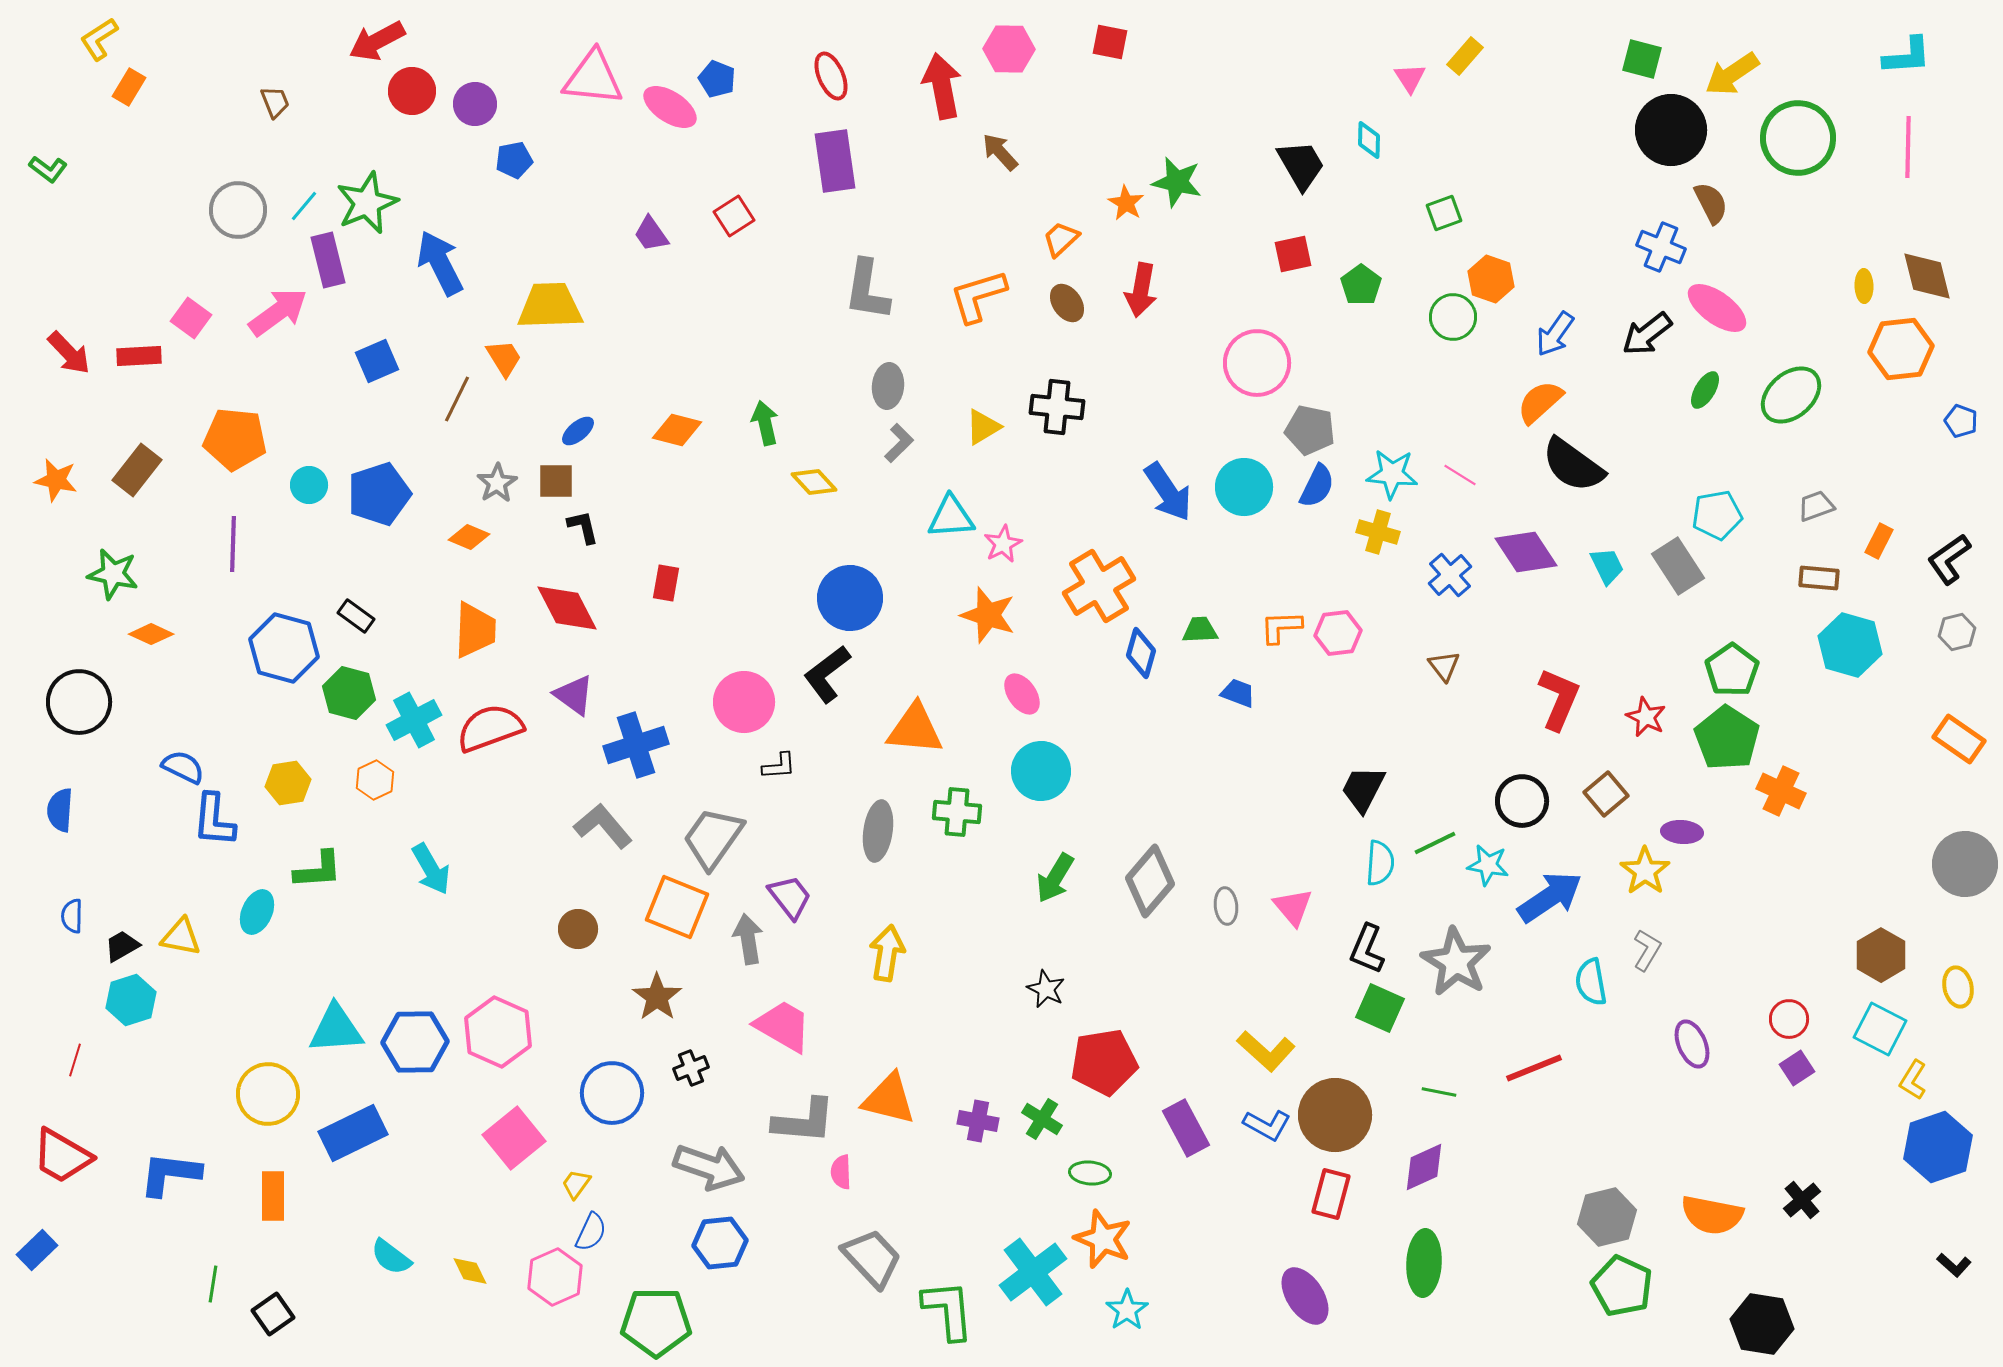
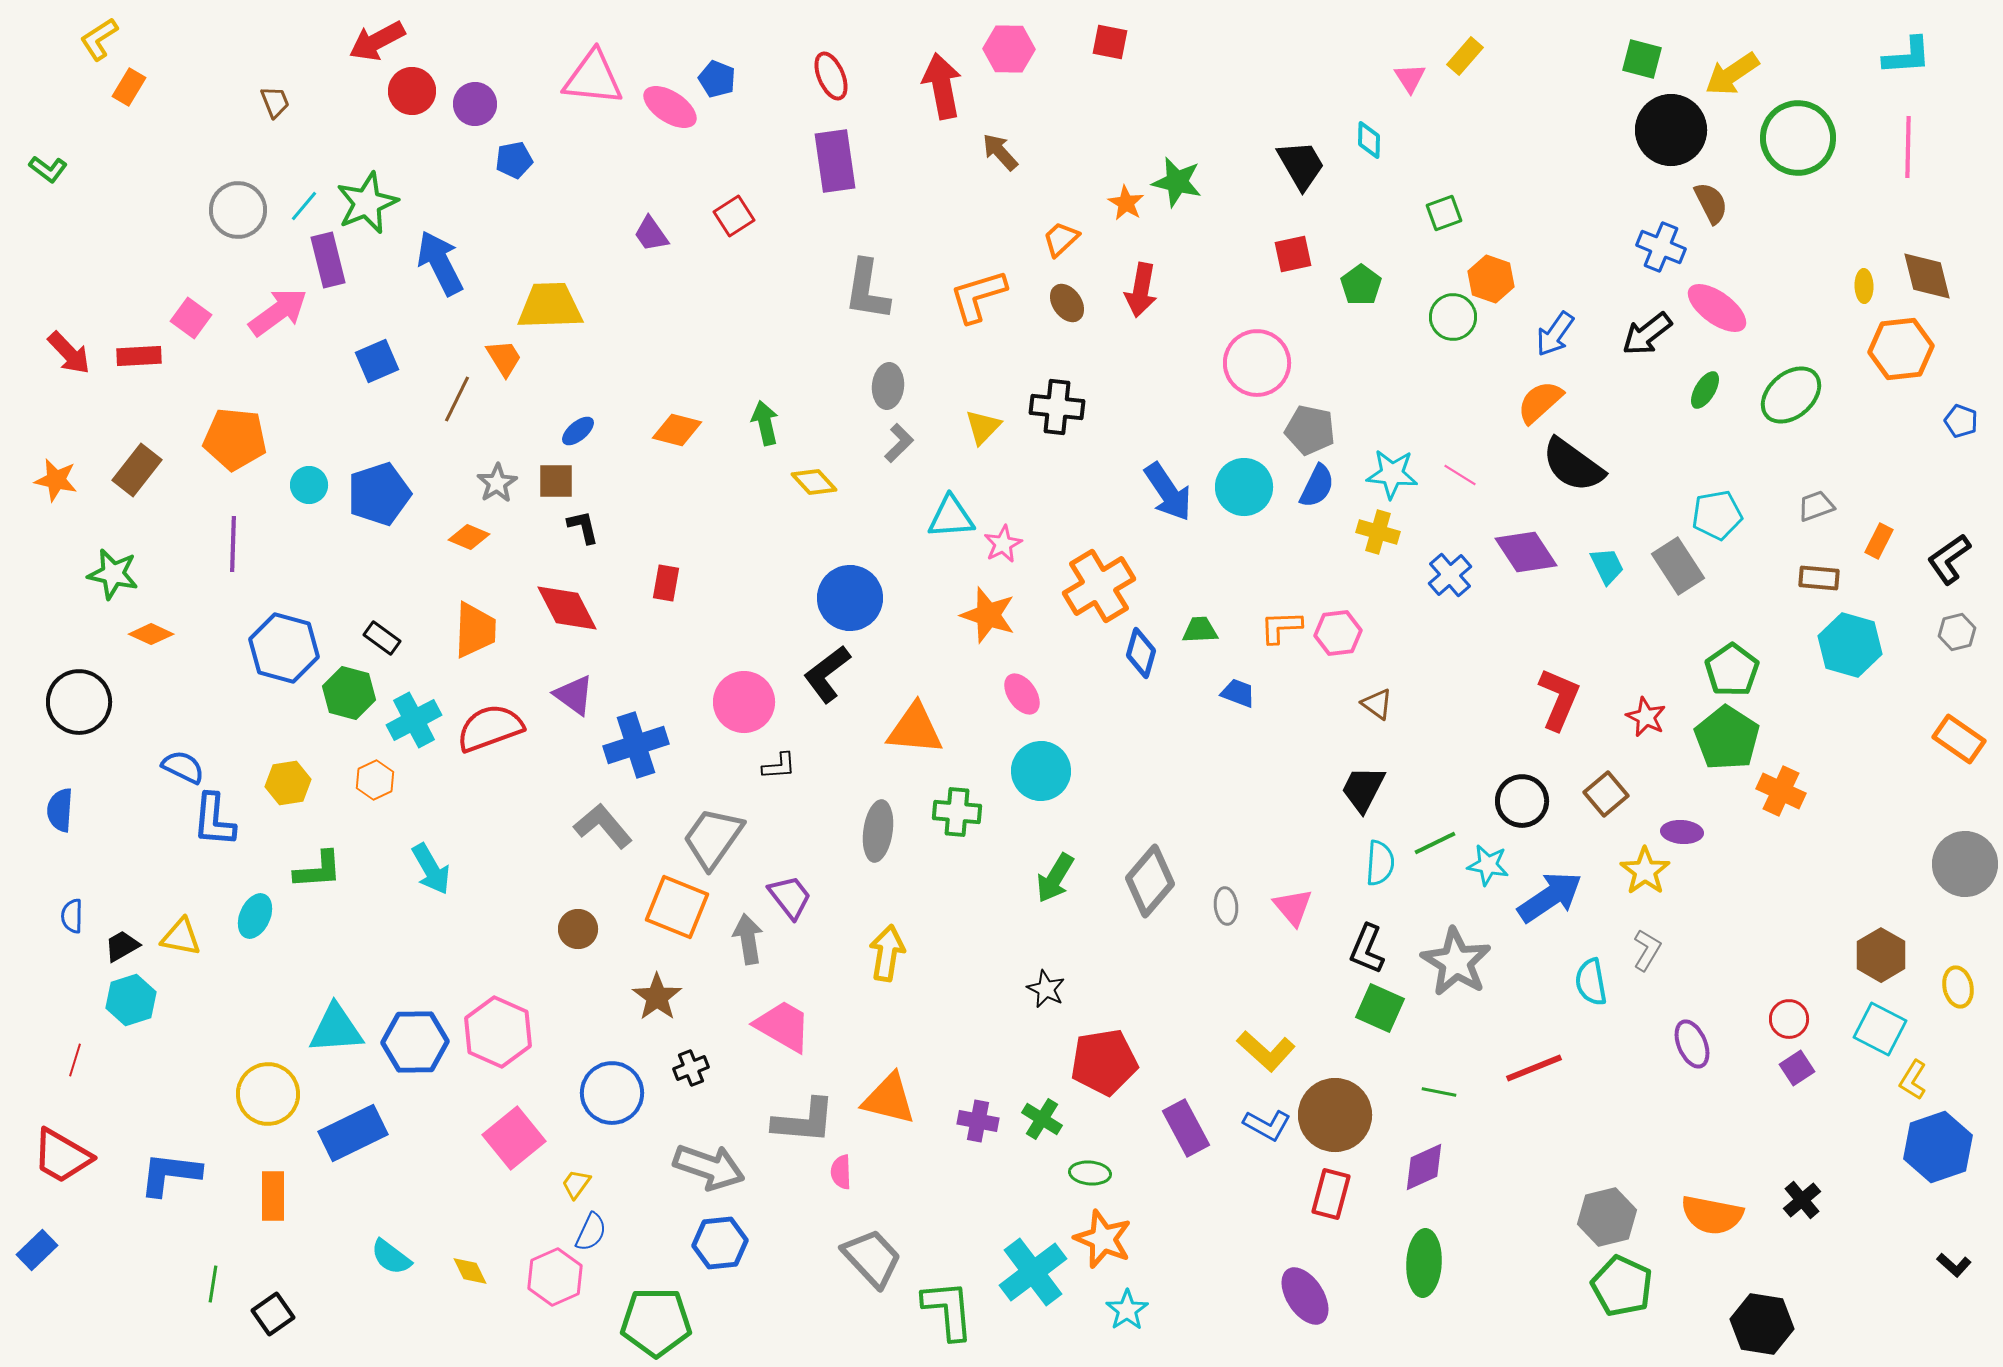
yellow triangle at (983, 427): rotated 15 degrees counterclockwise
black rectangle at (356, 616): moved 26 px right, 22 px down
brown triangle at (1444, 666): moved 67 px left, 38 px down; rotated 16 degrees counterclockwise
cyan ellipse at (257, 912): moved 2 px left, 4 px down
